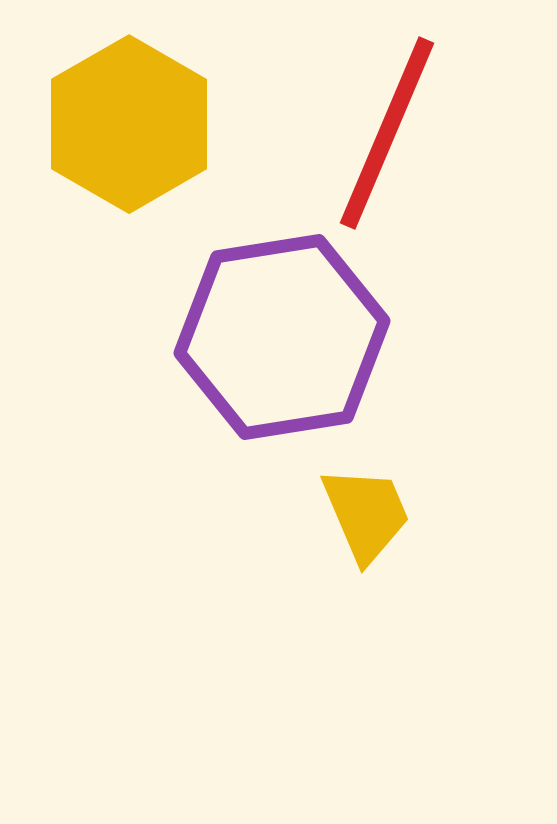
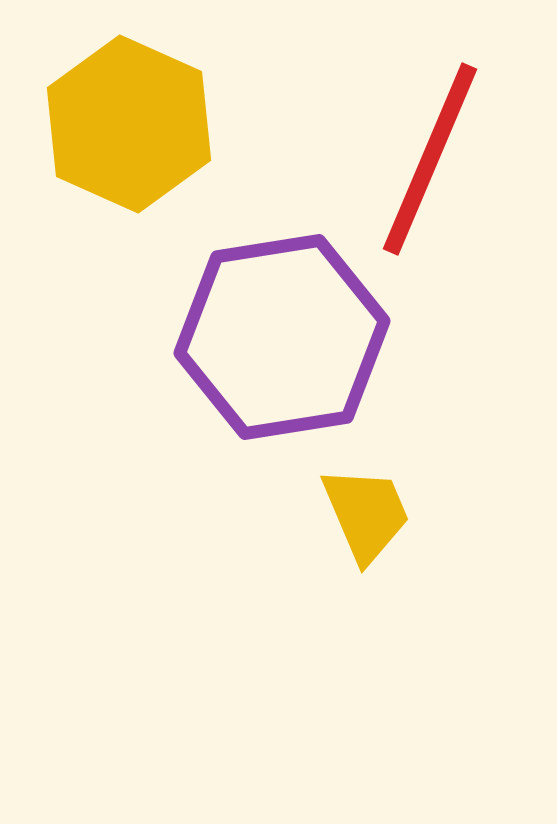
yellow hexagon: rotated 6 degrees counterclockwise
red line: moved 43 px right, 26 px down
